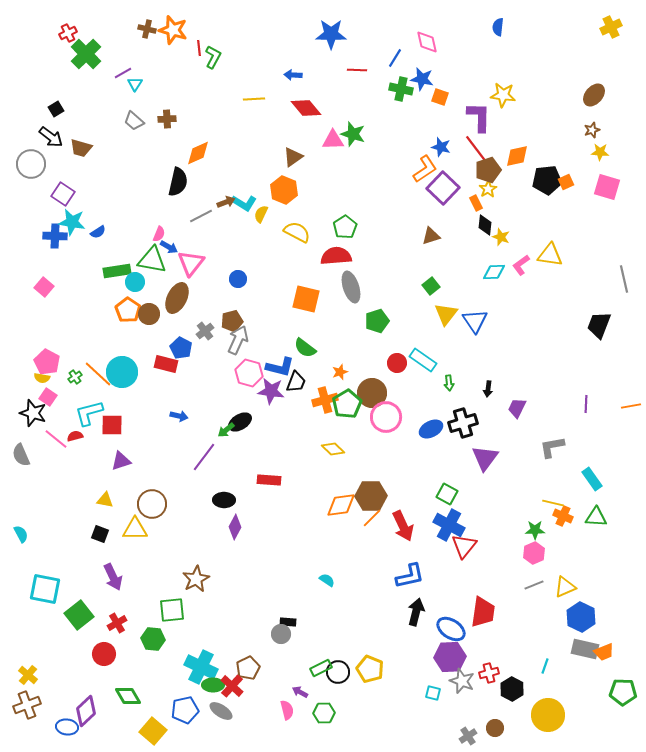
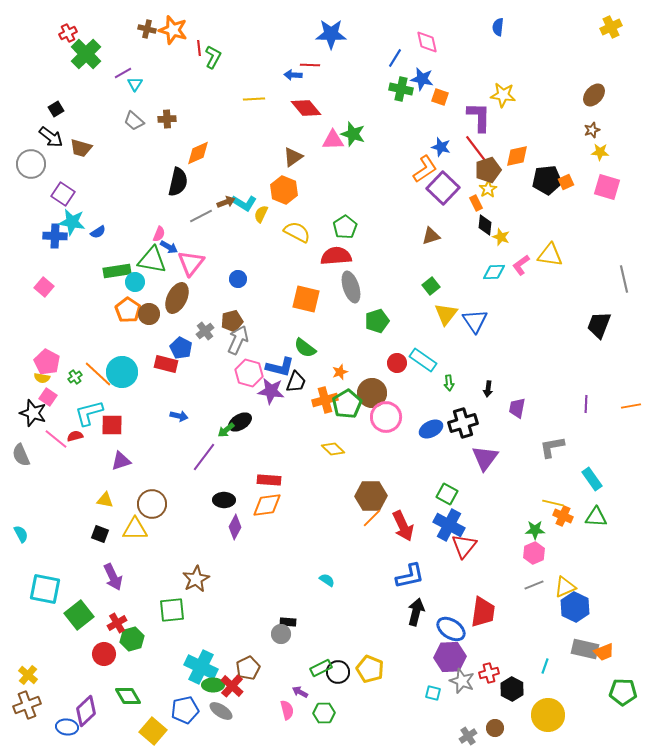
red line at (357, 70): moved 47 px left, 5 px up
purple trapezoid at (517, 408): rotated 15 degrees counterclockwise
orange diamond at (341, 505): moved 74 px left
blue hexagon at (581, 617): moved 6 px left, 10 px up
green hexagon at (153, 639): moved 21 px left; rotated 20 degrees counterclockwise
